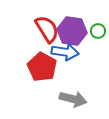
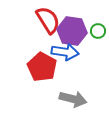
red semicircle: moved 1 px right, 9 px up
